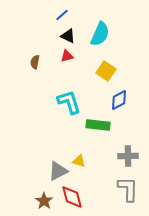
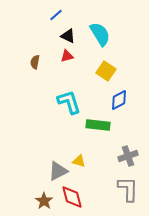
blue line: moved 6 px left
cyan semicircle: rotated 55 degrees counterclockwise
gray cross: rotated 18 degrees counterclockwise
